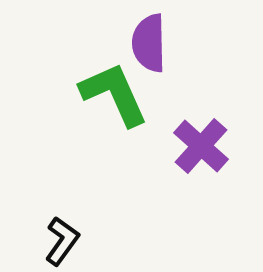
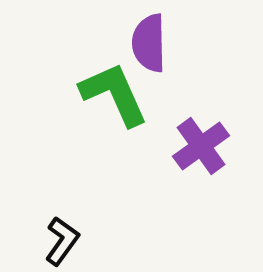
purple cross: rotated 12 degrees clockwise
